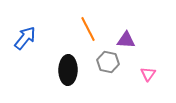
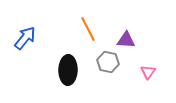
pink triangle: moved 2 px up
